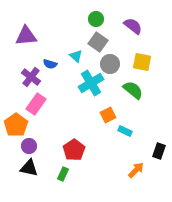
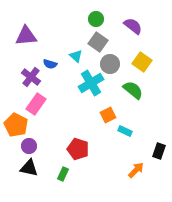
yellow square: rotated 24 degrees clockwise
orange pentagon: rotated 10 degrees counterclockwise
red pentagon: moved 4 px right, 1 px up; rotated 20 degrees counterclockwise
